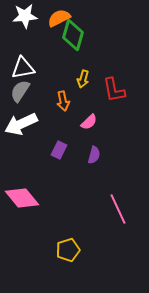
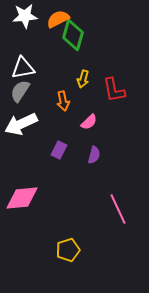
orange semicircle: moved 1 px left, 1 px down
pink diamond: rotated 56 degrees counterclockwise
